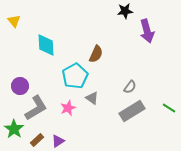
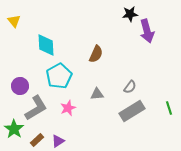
black star: moved 5 px right, 3 px down
cyan pentagon: moved 16 px left
gray triangle: moved 5 px right, 4 px up; rotated 40 degrees counterclockwise
green line: rotated 40 degrees clockwise
